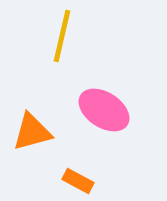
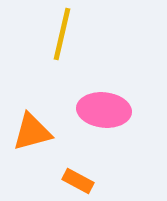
yellow line: moved 2 px up
pink ellipse: rotated 27 degrees counterclockwise
